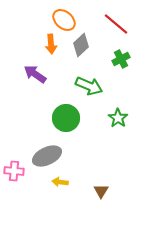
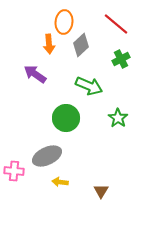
orange ellipse: moved 2 px down; rotated 55 degrees clockwise
orange arrow: moved 2 px left
